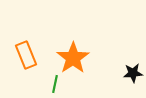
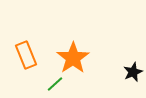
black star: moved 1 px up; rotated 18 degrees counterclockwise
green line: rotated 36 degrees clockwise
